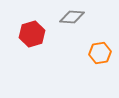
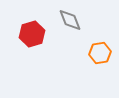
gray diamond: moved 2 px left, 3 px down; rotated 65 degrees clockwise
